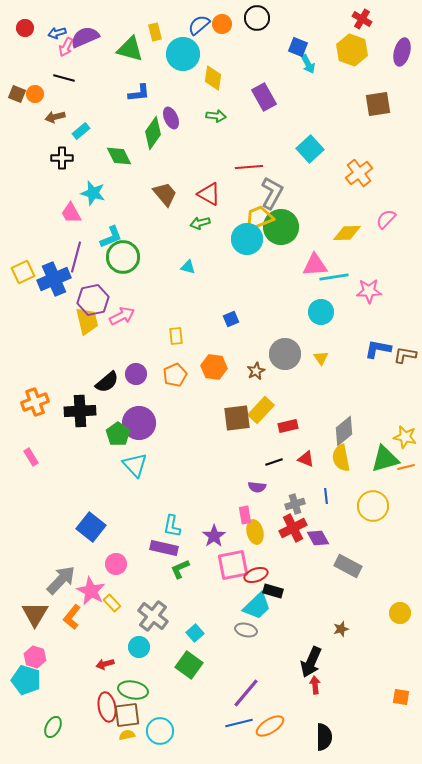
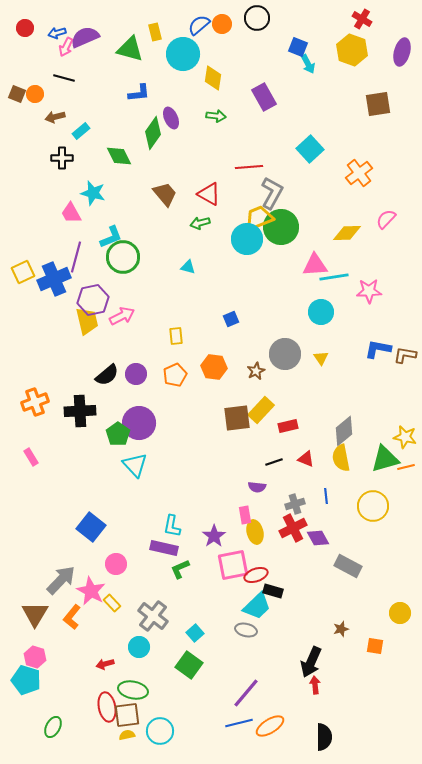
black semicircle at (107, 382): moved 7 px up
orange square at (401, 697): moved 26 px left, 51 px up
